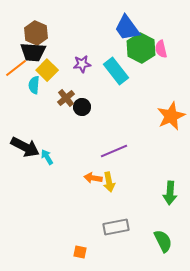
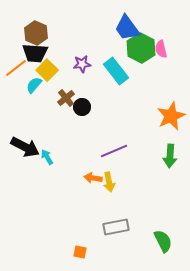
black trapezoid: moved 2 px right, 1 px down
cyan semicircle: rotated 36 degrees clockwise
green arrow: moved 37 px up
